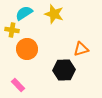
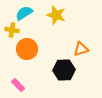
yellow star: moved 2 px right, 1 px down
